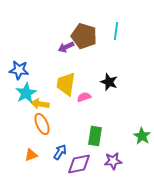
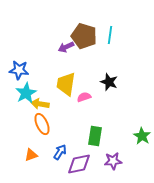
cyan line: moved 6 px left, 4 px down
